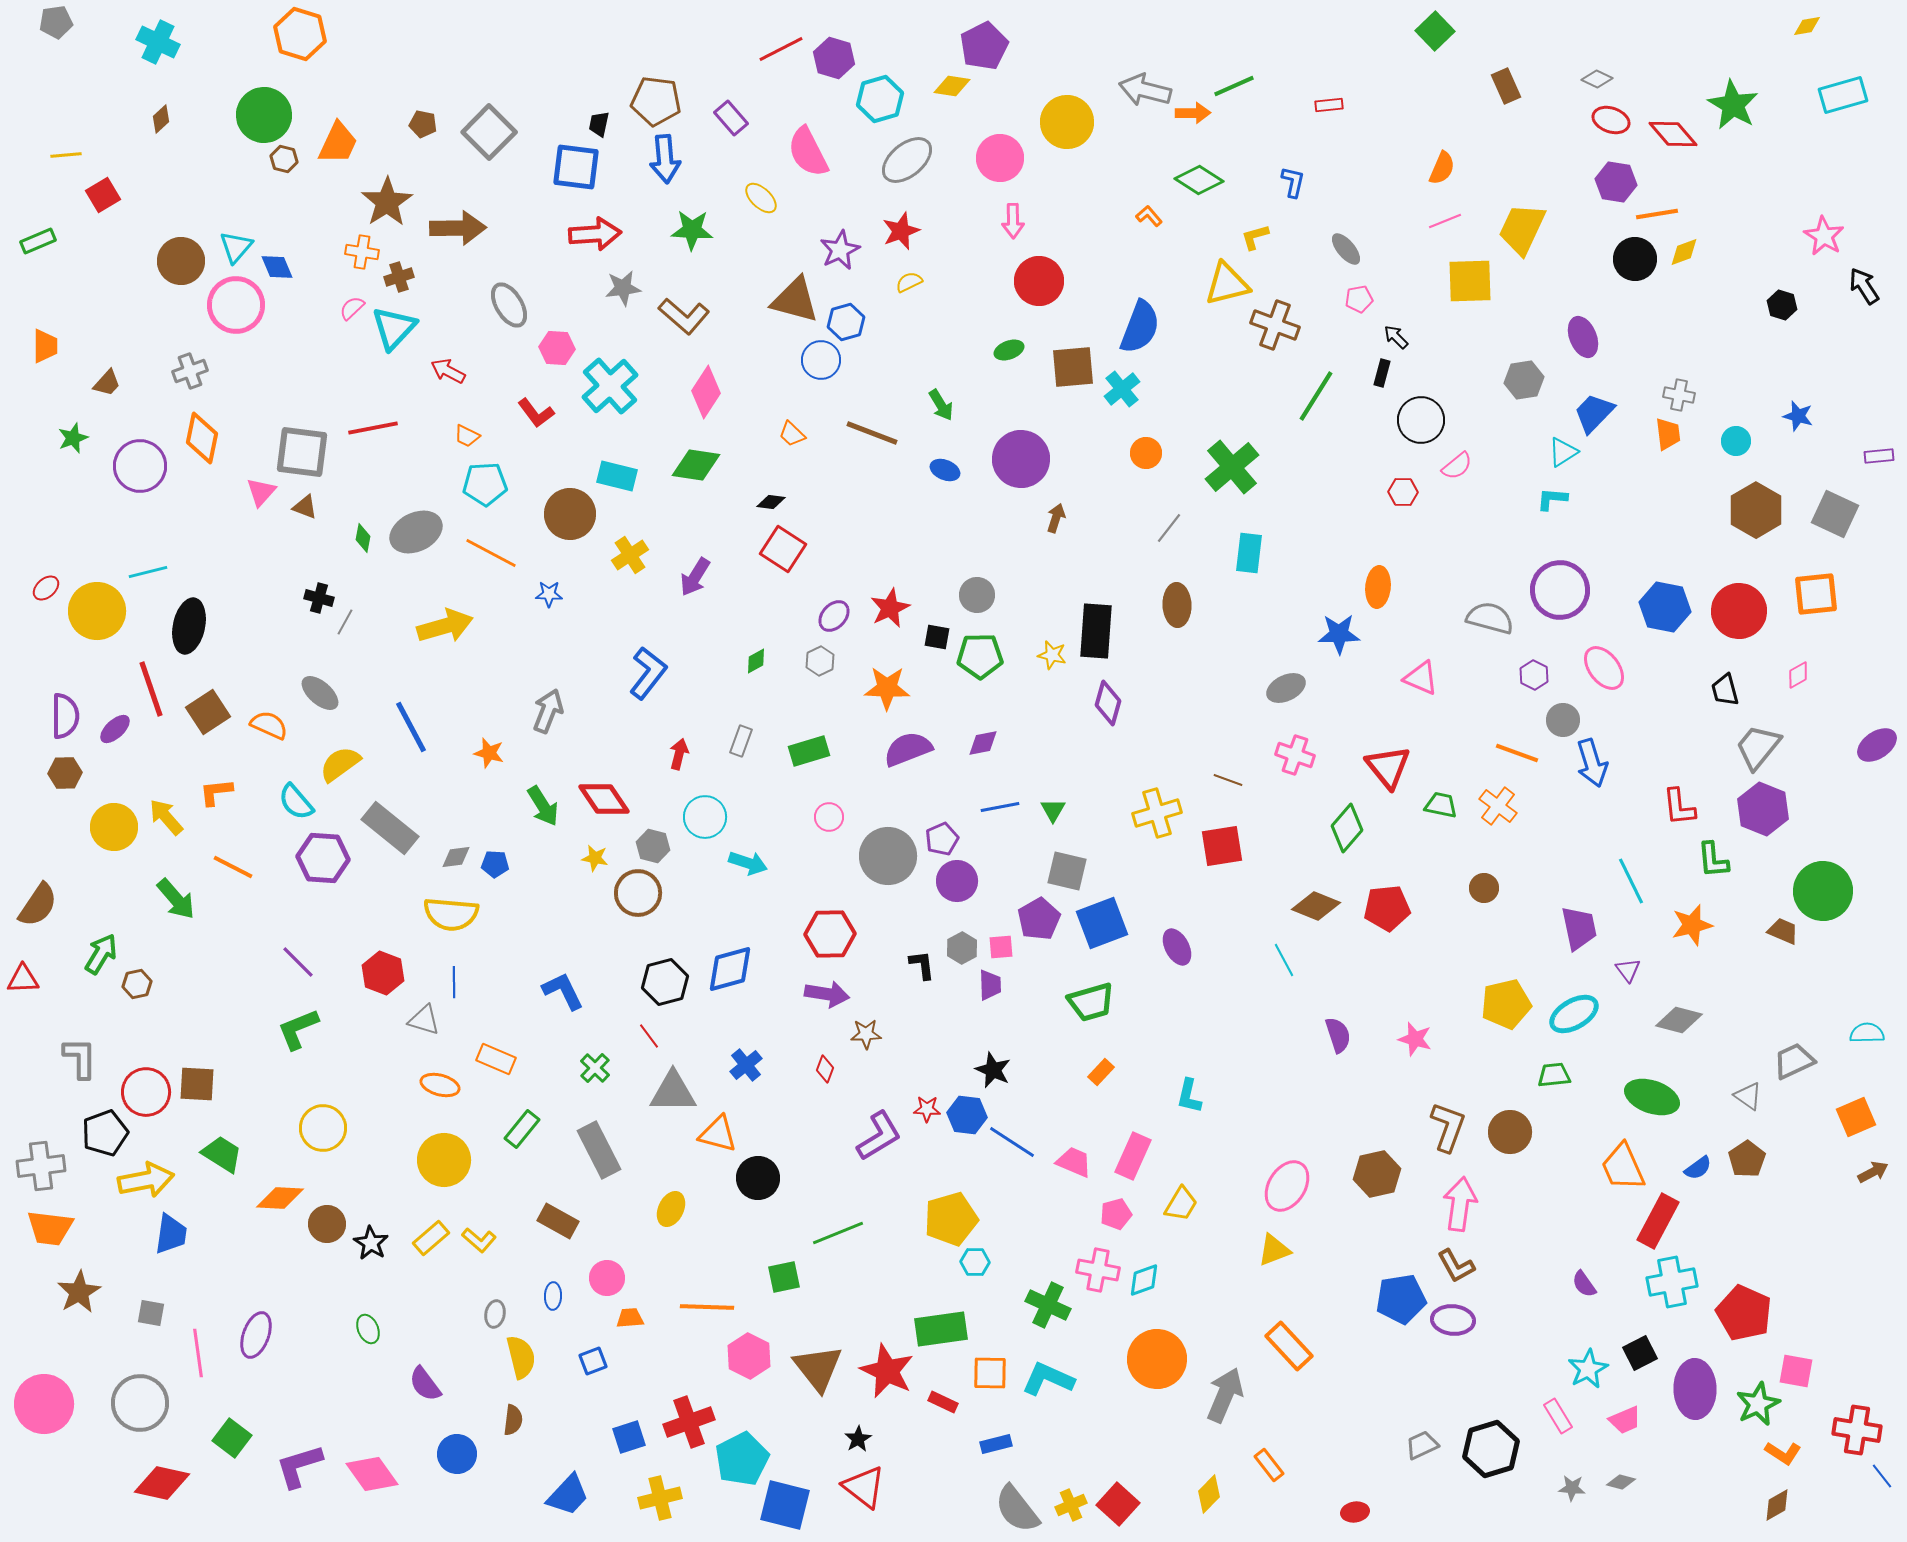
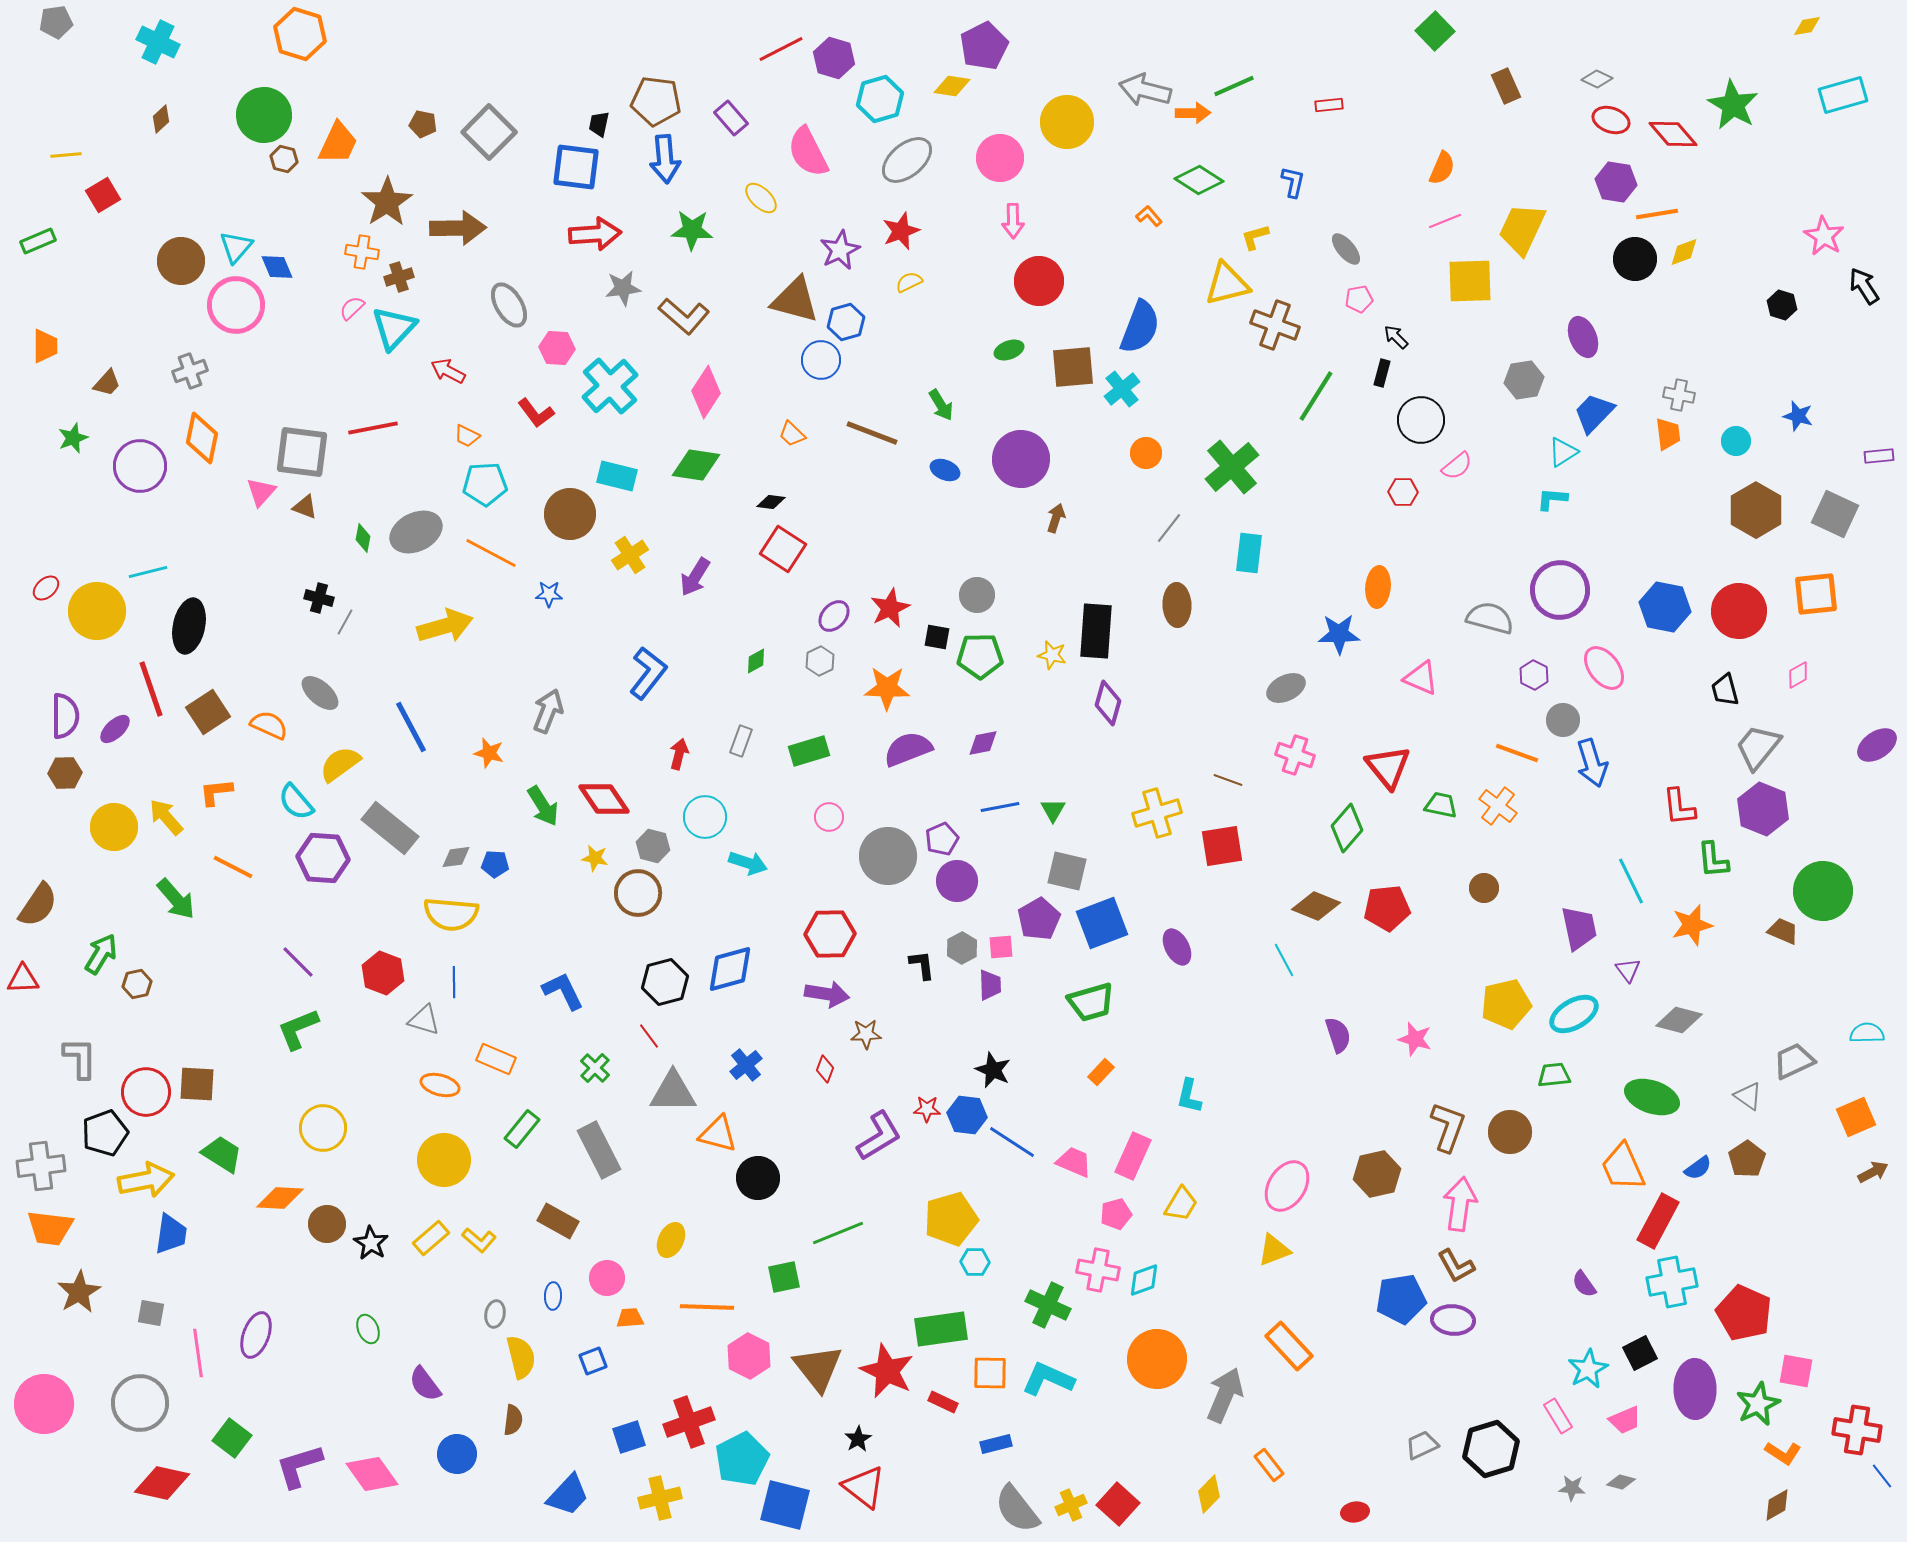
yellow ellipse at (671, 1209): moved 31 px down
